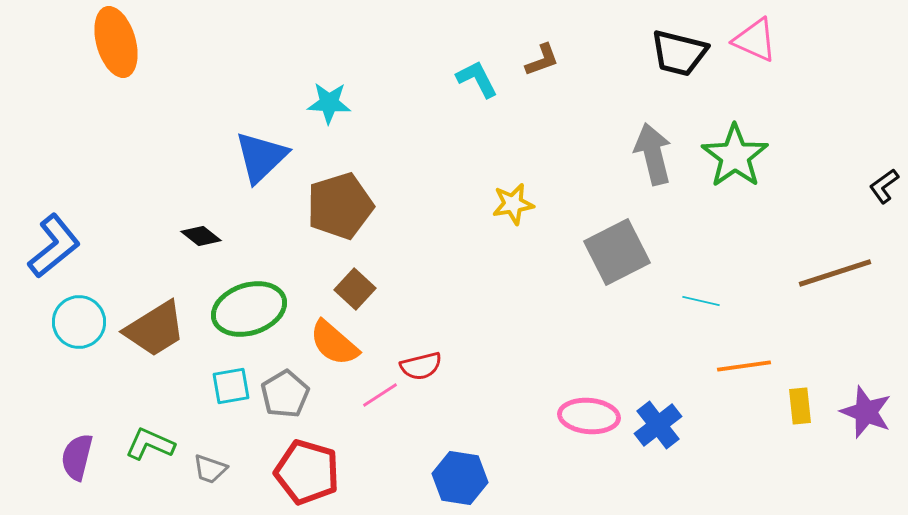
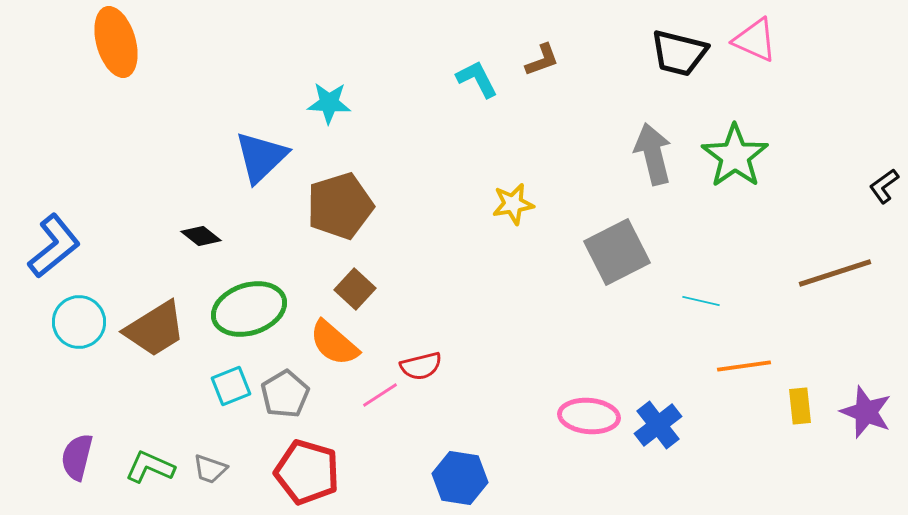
cyan square: rotated 12 degrees counterclockwise
green L-shape: moved 23 px down
